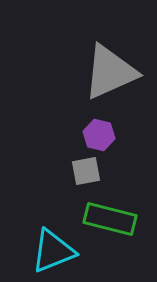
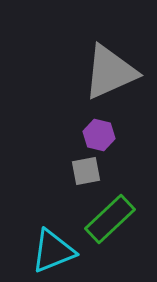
green rectangle: rotated 57 degrees counterclockwise
